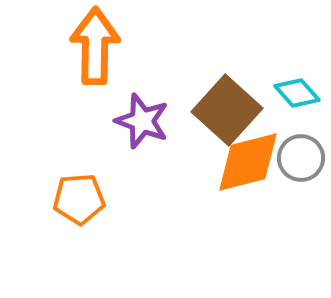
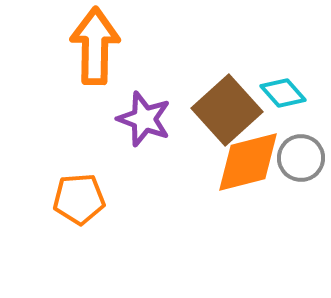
cyan diamond: moved 14 px left
brown square: rotated 6 degrees clockwise
purple star: moved 2 px right, 2 px up
